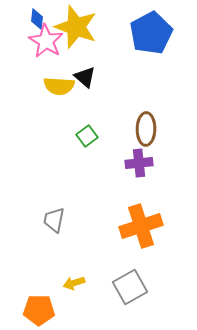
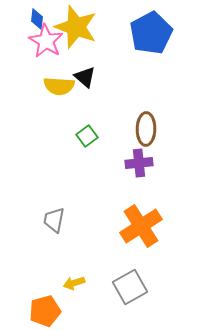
orange cross: rotated 15 degrees counterclockwise
orange pentagon: moved 6 px right, 1 px down; rotated 16 degrees counterclockwise
